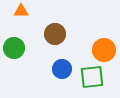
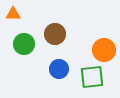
orange triangle: moved 8 px left, 3 px down
green circle: moved 10 px right, 4 px up
blue circle: moved 3 px left
